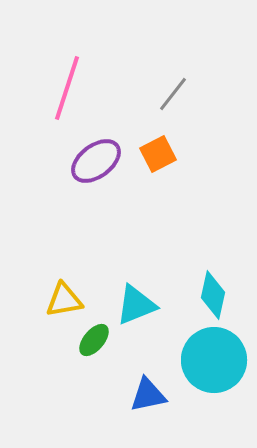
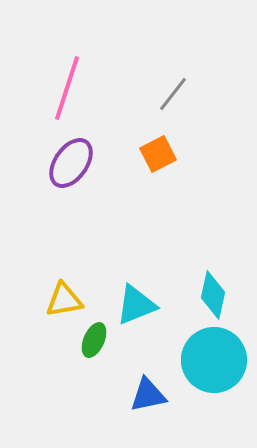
purple ellipse: moved 25 px left, 2 px down; rotated 18 degrees counterclockwise
green ellipse: rotated 16 degrees counterclockwise
